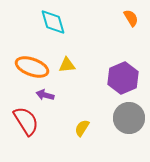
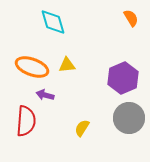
red semicircle: rotated 36 degrees clockwise
